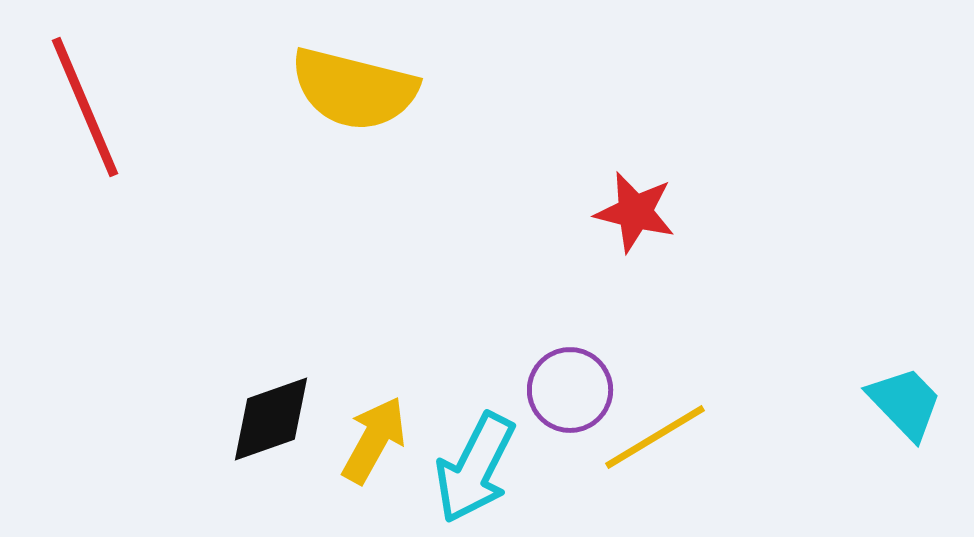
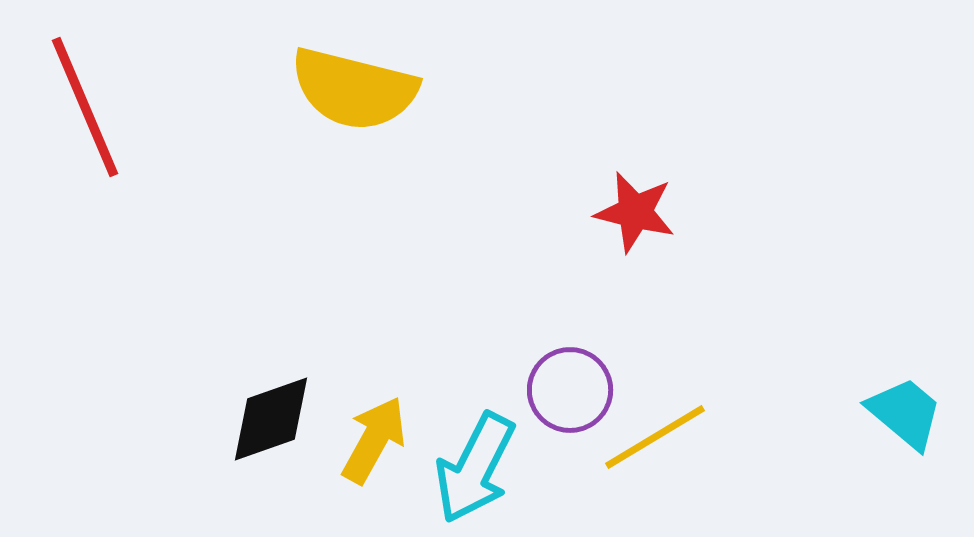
cyan trapezoid: moved 10 px down; rotated 6 degrees counterclockwise
